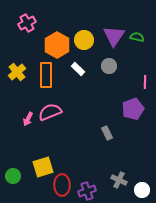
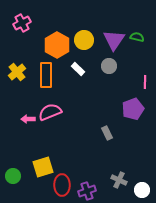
pink cross: moved 5 px left
purple triangle: moved 4 px down
pink arrow: rotated 64 degrees clockwise
